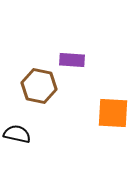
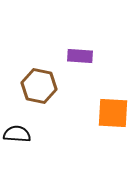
purple rectangle: moved 8 px right, 4 px up
black semicircle: rotated 8 degrees counterclockwise
